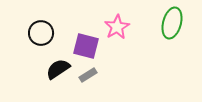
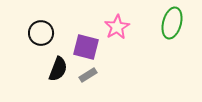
purple square: moved 1 px down
black semicircle: rotated 145 degrees clockwise
